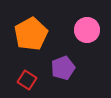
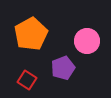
pink circle: moved 11 px down
